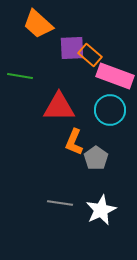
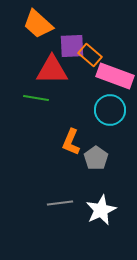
purple square: moved 2 px up
green line: moved 16 px right, 22 px down
red triangle: moved 7 px left, 37 px up
orange L-shape: moved 3 px left
gray line: rotated 15 degrees counterclockwise
